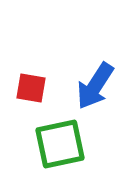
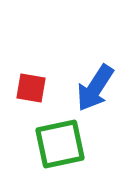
blue arrow: moved 2 px down
